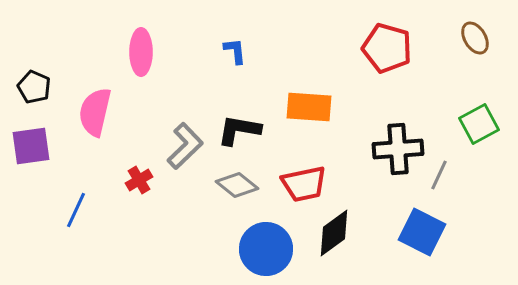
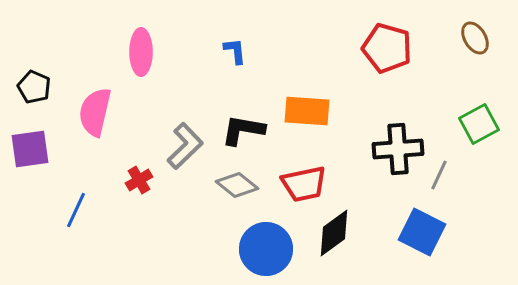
orange rectangle: moved 2 px left, 4 px down
black L-shape: moved 4 px right
purple square: moved 1 px left, 3 px down
